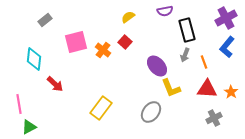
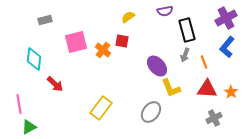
gray rectangle: rotated 24 degrees clockwise
red square: moved 3 px left, 1 px up; rotated 32 degrees counterclockwise
